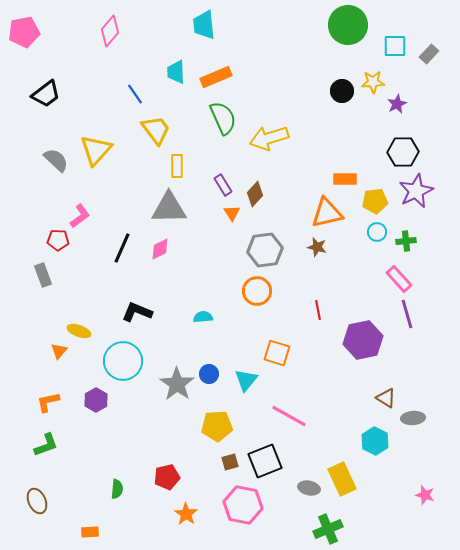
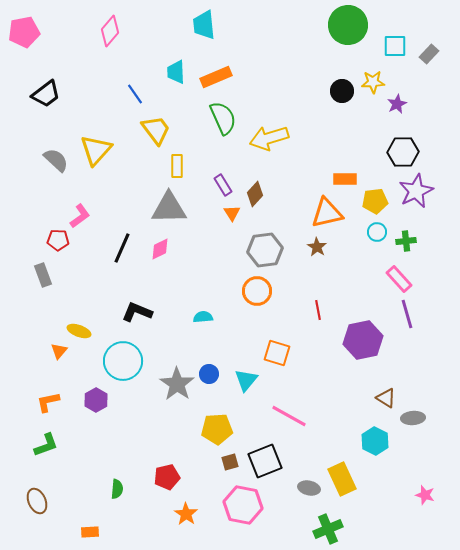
brown star at (317, 247): rotated 18 degrees clockwise
yellow pentagon at (217, 426): moved 3 px down
